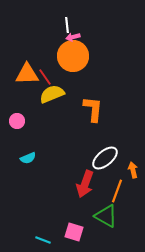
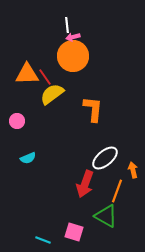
yellow semicircle: rotated 15 degrees counterclockwise
